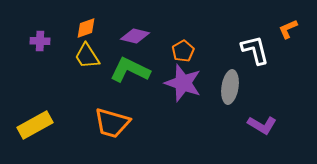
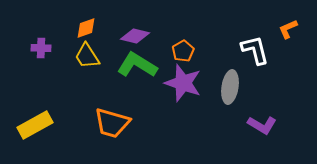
purple cross: moved 1 px right, 7 px down
green L-shape: moved 7 px right, 5 px up; rotated 6 degrees clockwise
